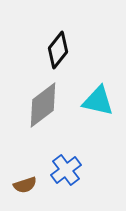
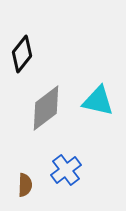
black diamond: moved 36 px left, 4 px down
gray diamond: moved 3 px right, 3 px down
brown semicircle: rotated 70 degrees counterclockwise
